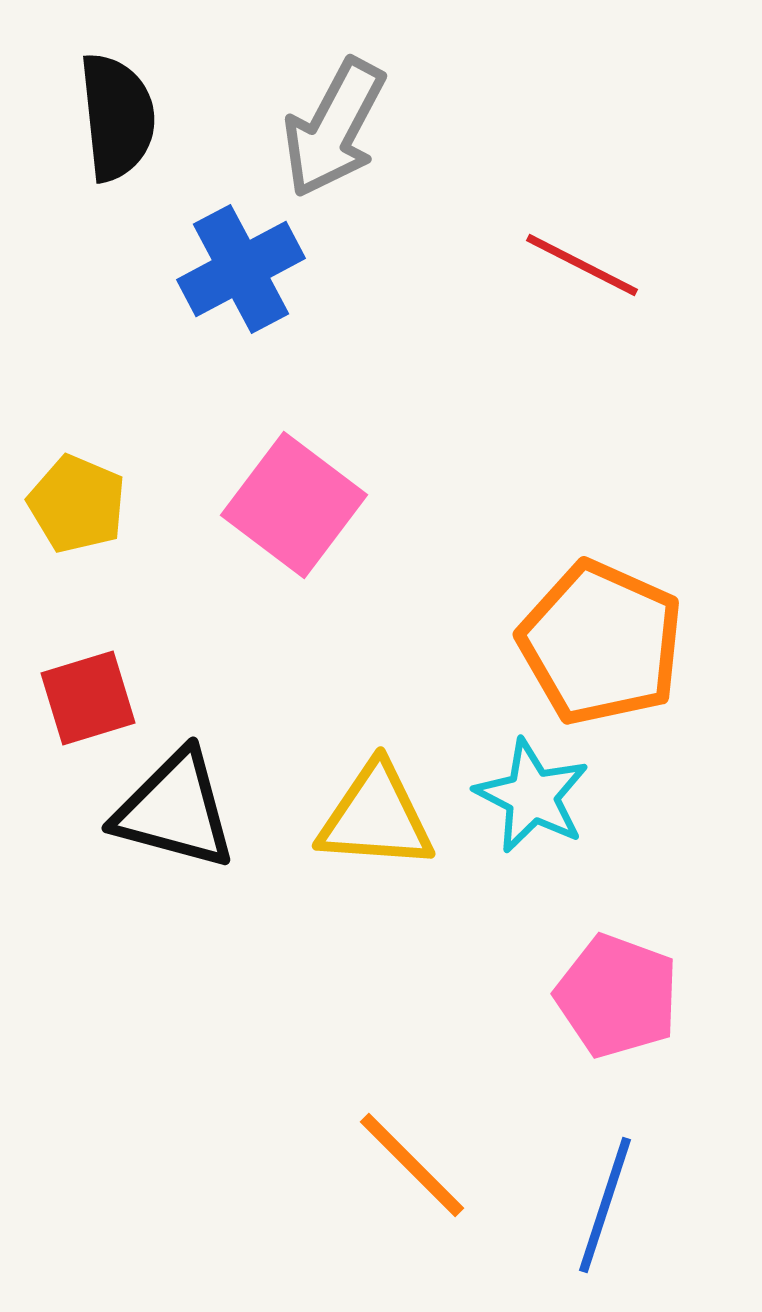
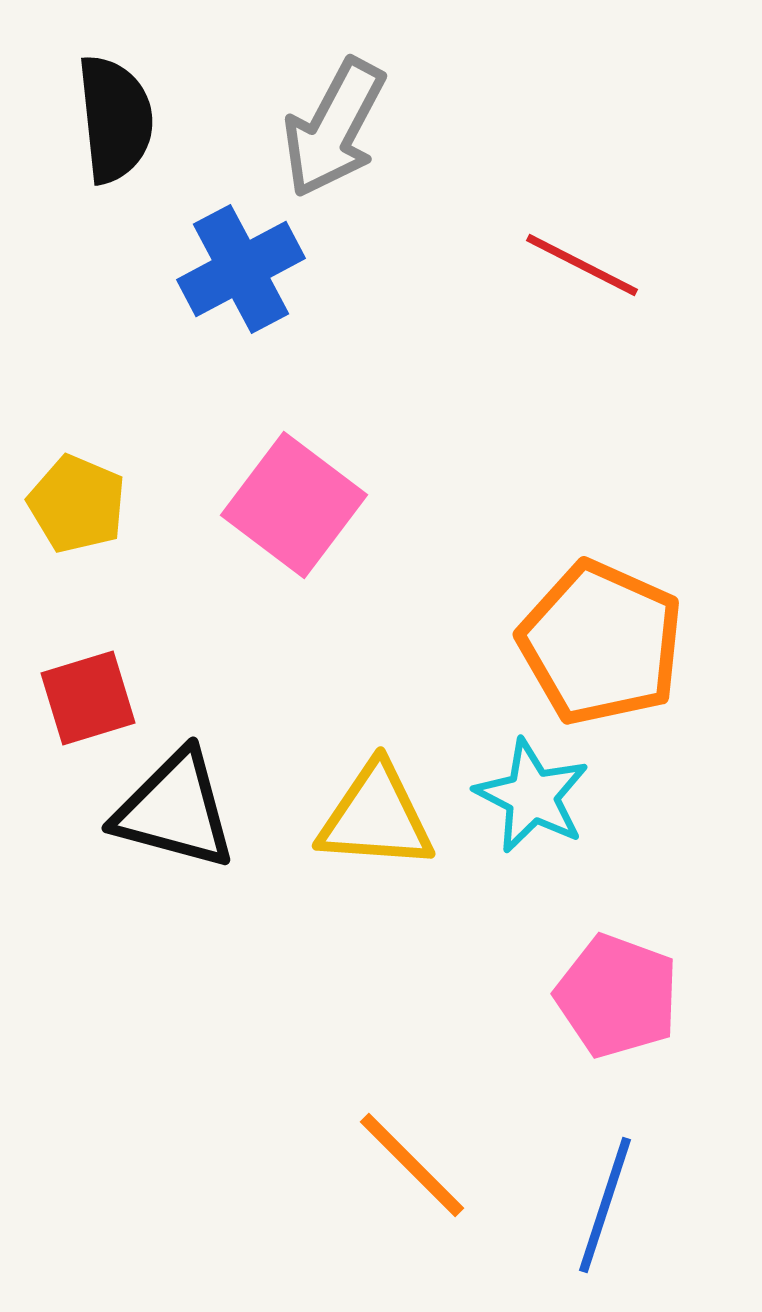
black semicircle: moved 2 px left, 2 px down
